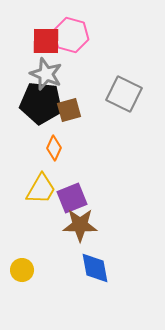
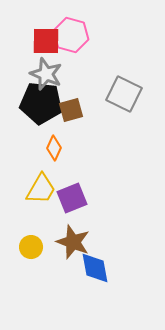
brown square: moved 2 px right
brown star: moved 7 px left, 17 px down; rotated 20 degrees clockwise
yellow circle: moved 9 px right, 23 px up
